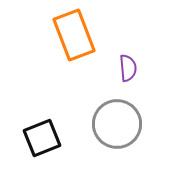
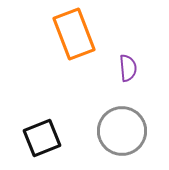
orange rectangle: moved 1 px up
gray circle: moved 5 px right, 7 px down
